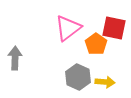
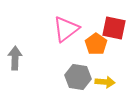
pink triangle: moved 2 px left, 1 px down
gray hexagon: rotated 15 degrees counterclockwise
